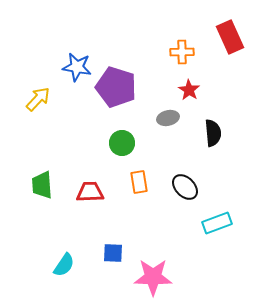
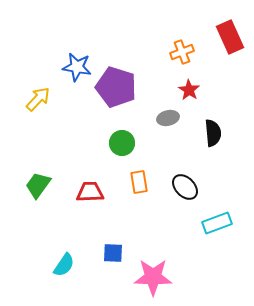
orange cross: rotated 20 degrees counterclockwise
green trapezoid: moved 4 px left; rotated 40 degrees clockwise
